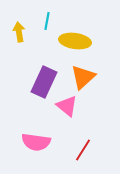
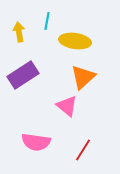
purple rectangle: moved 21 px left, 7 px up; rotated 32 degrees clockwise
